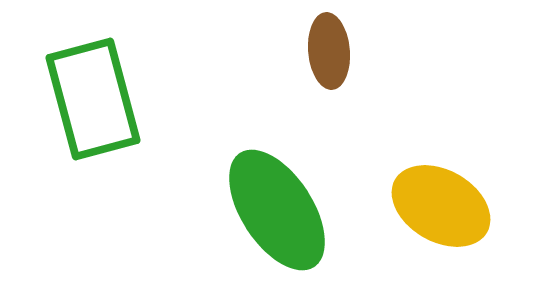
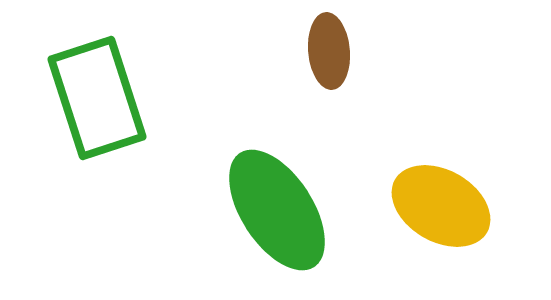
green rectangle: moved 4 px right, 1 px up; rotated 3 degrees counterclockwise
